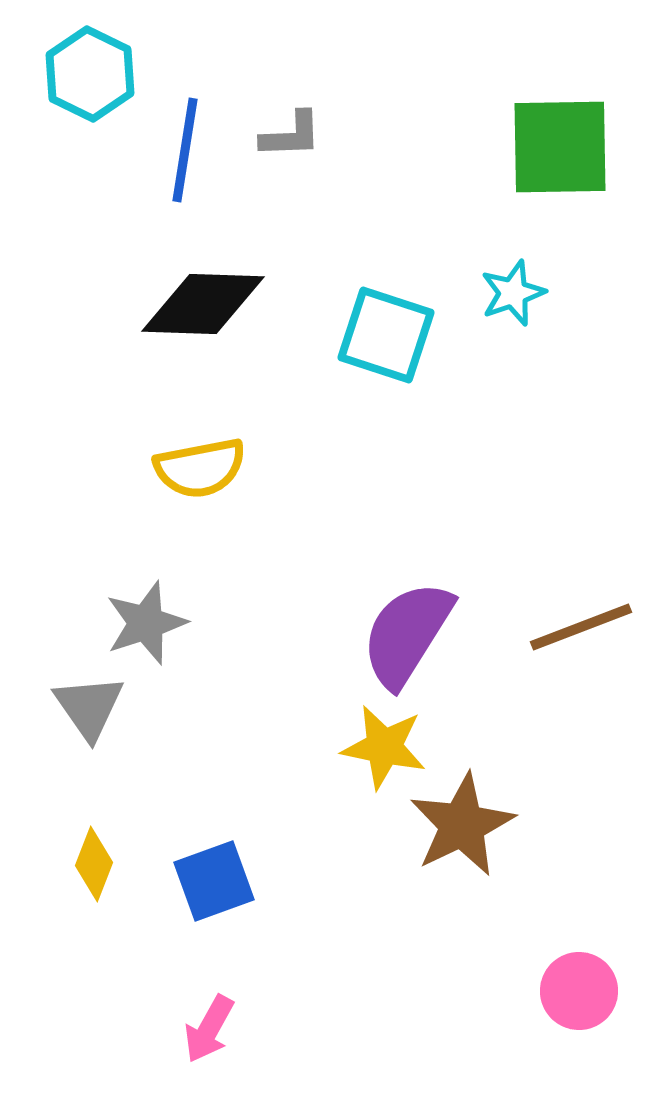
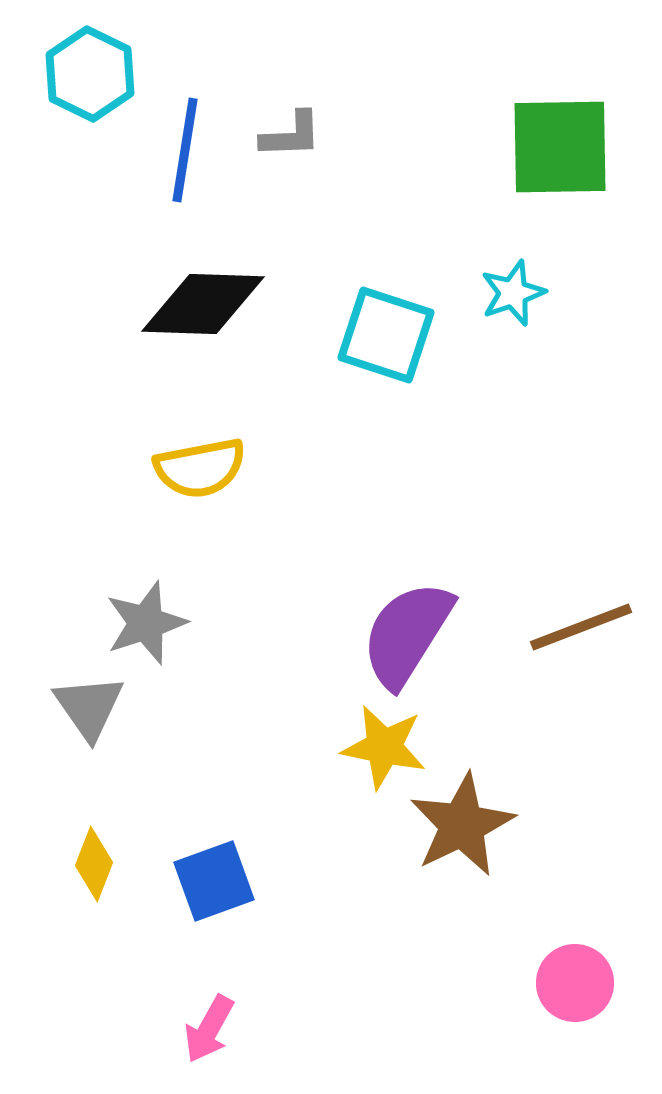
pink circle: moved 4 px left, 8 px up
